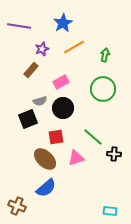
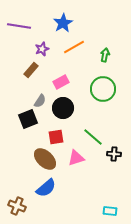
gray semicircle: rotated 40 degrees counterclockwise
